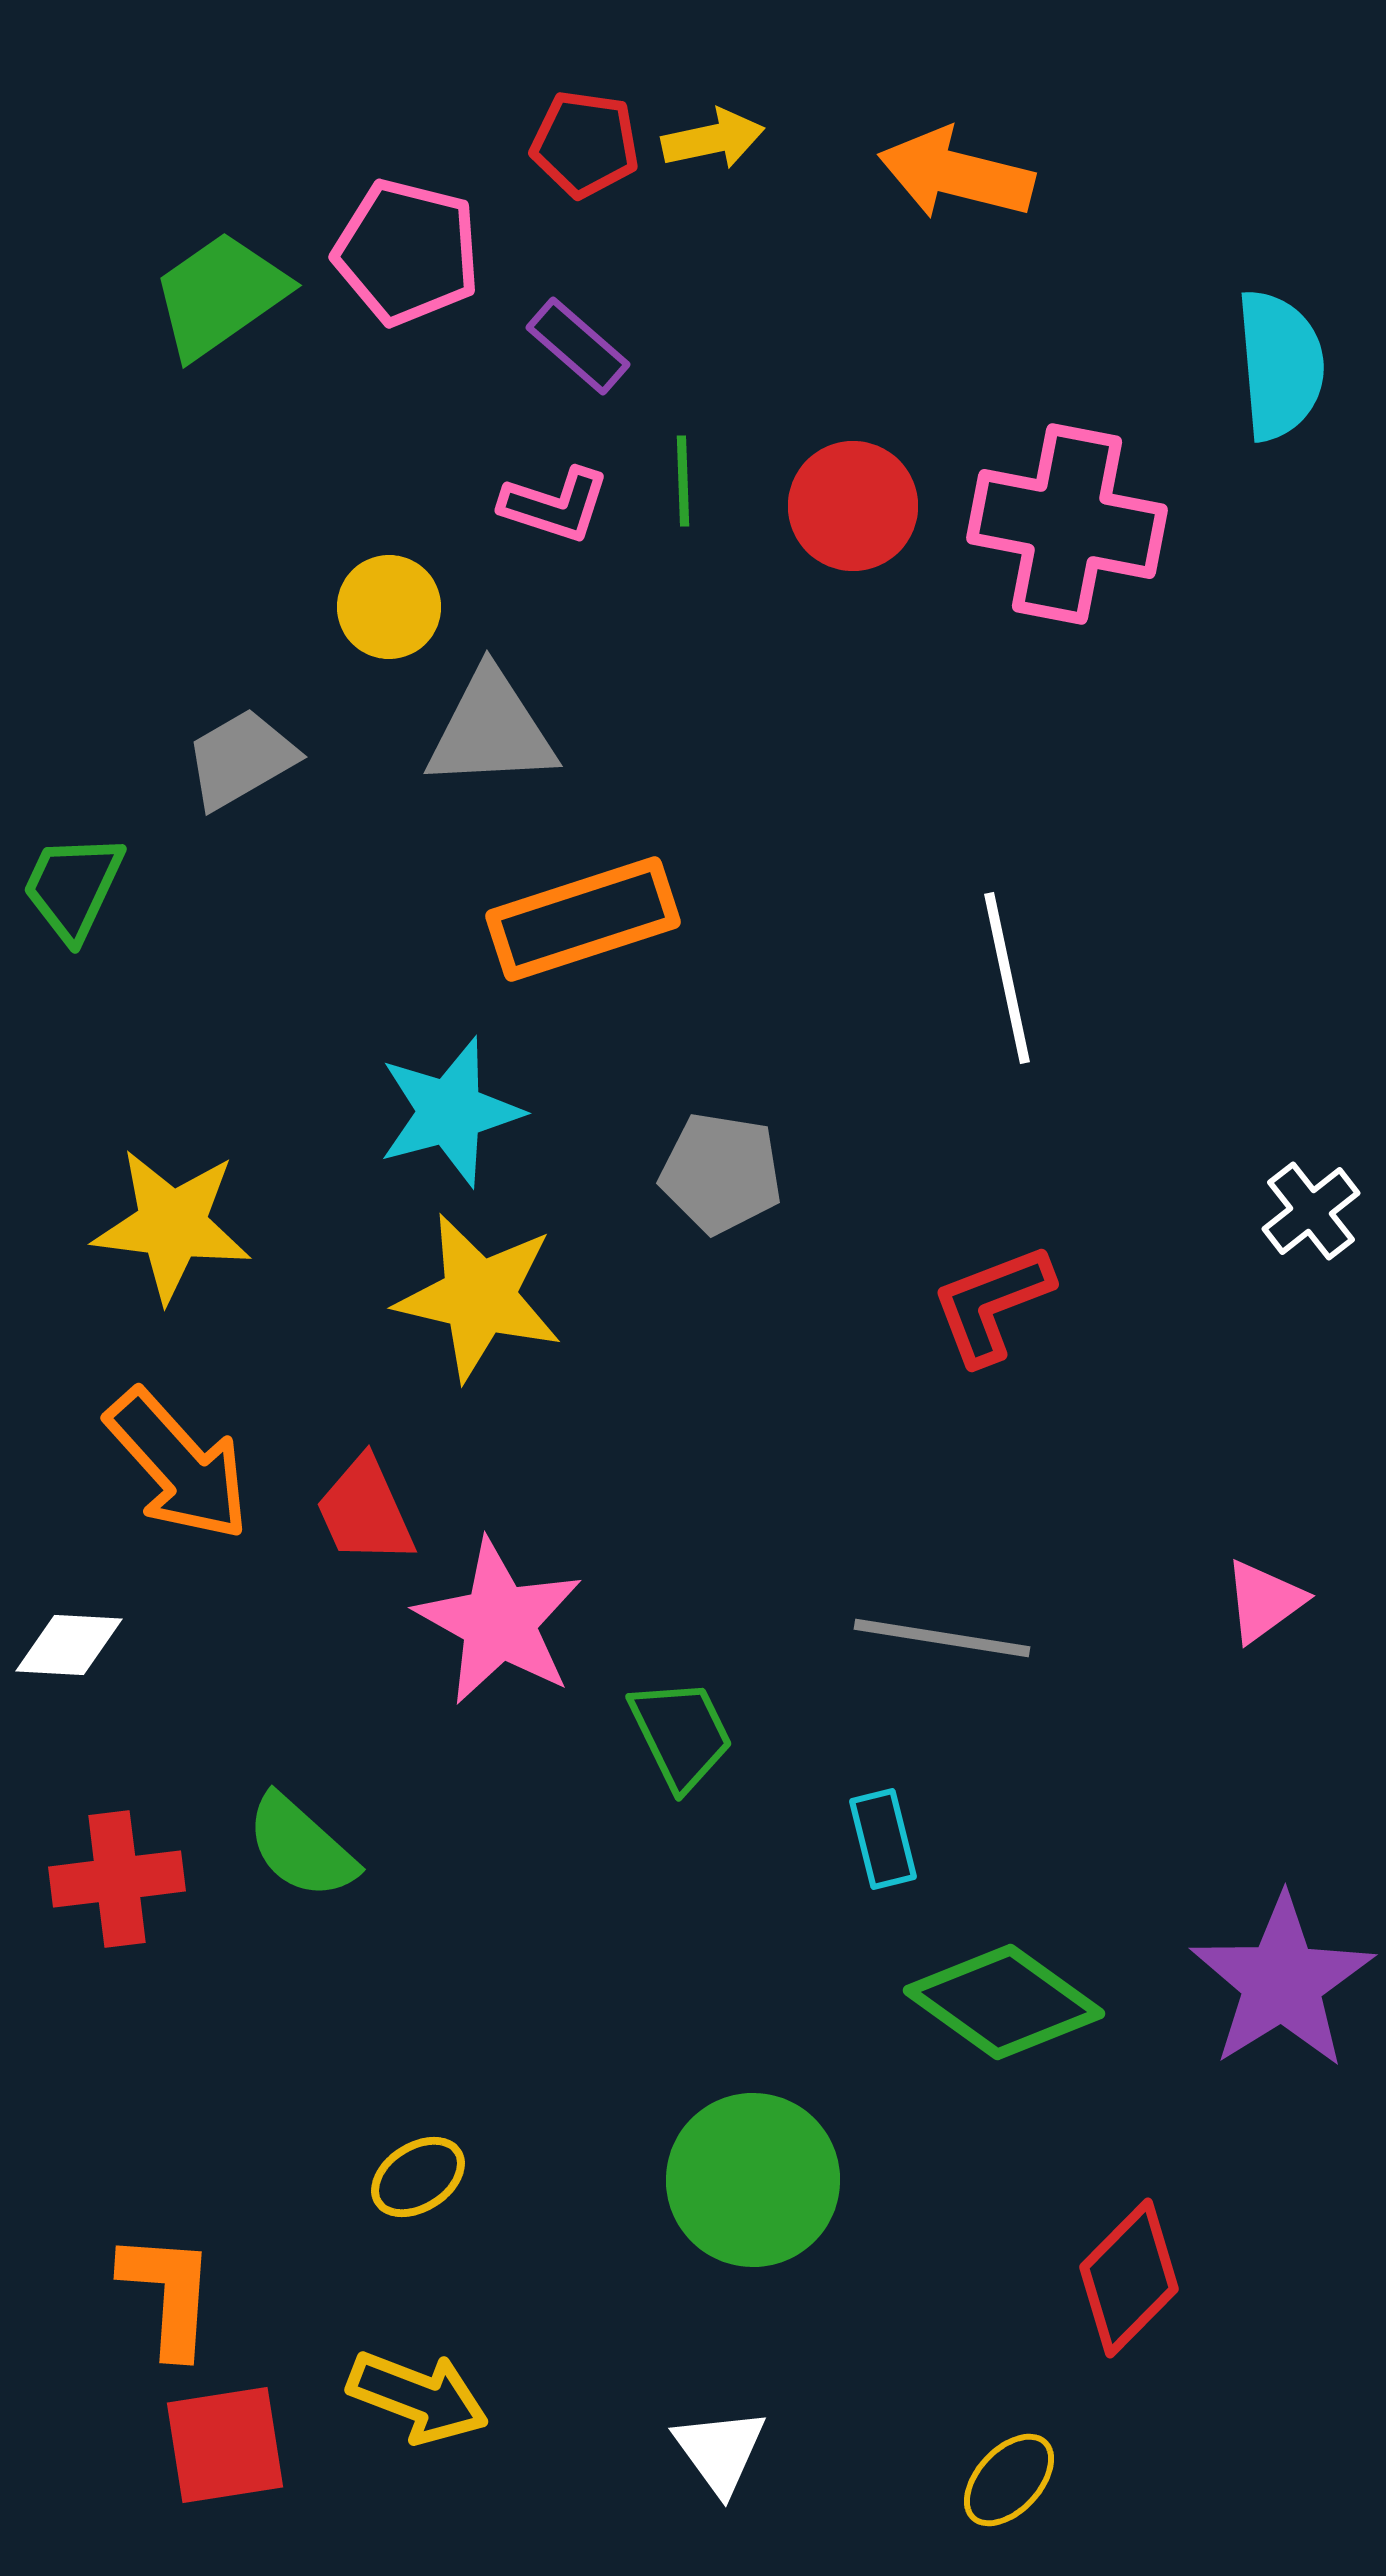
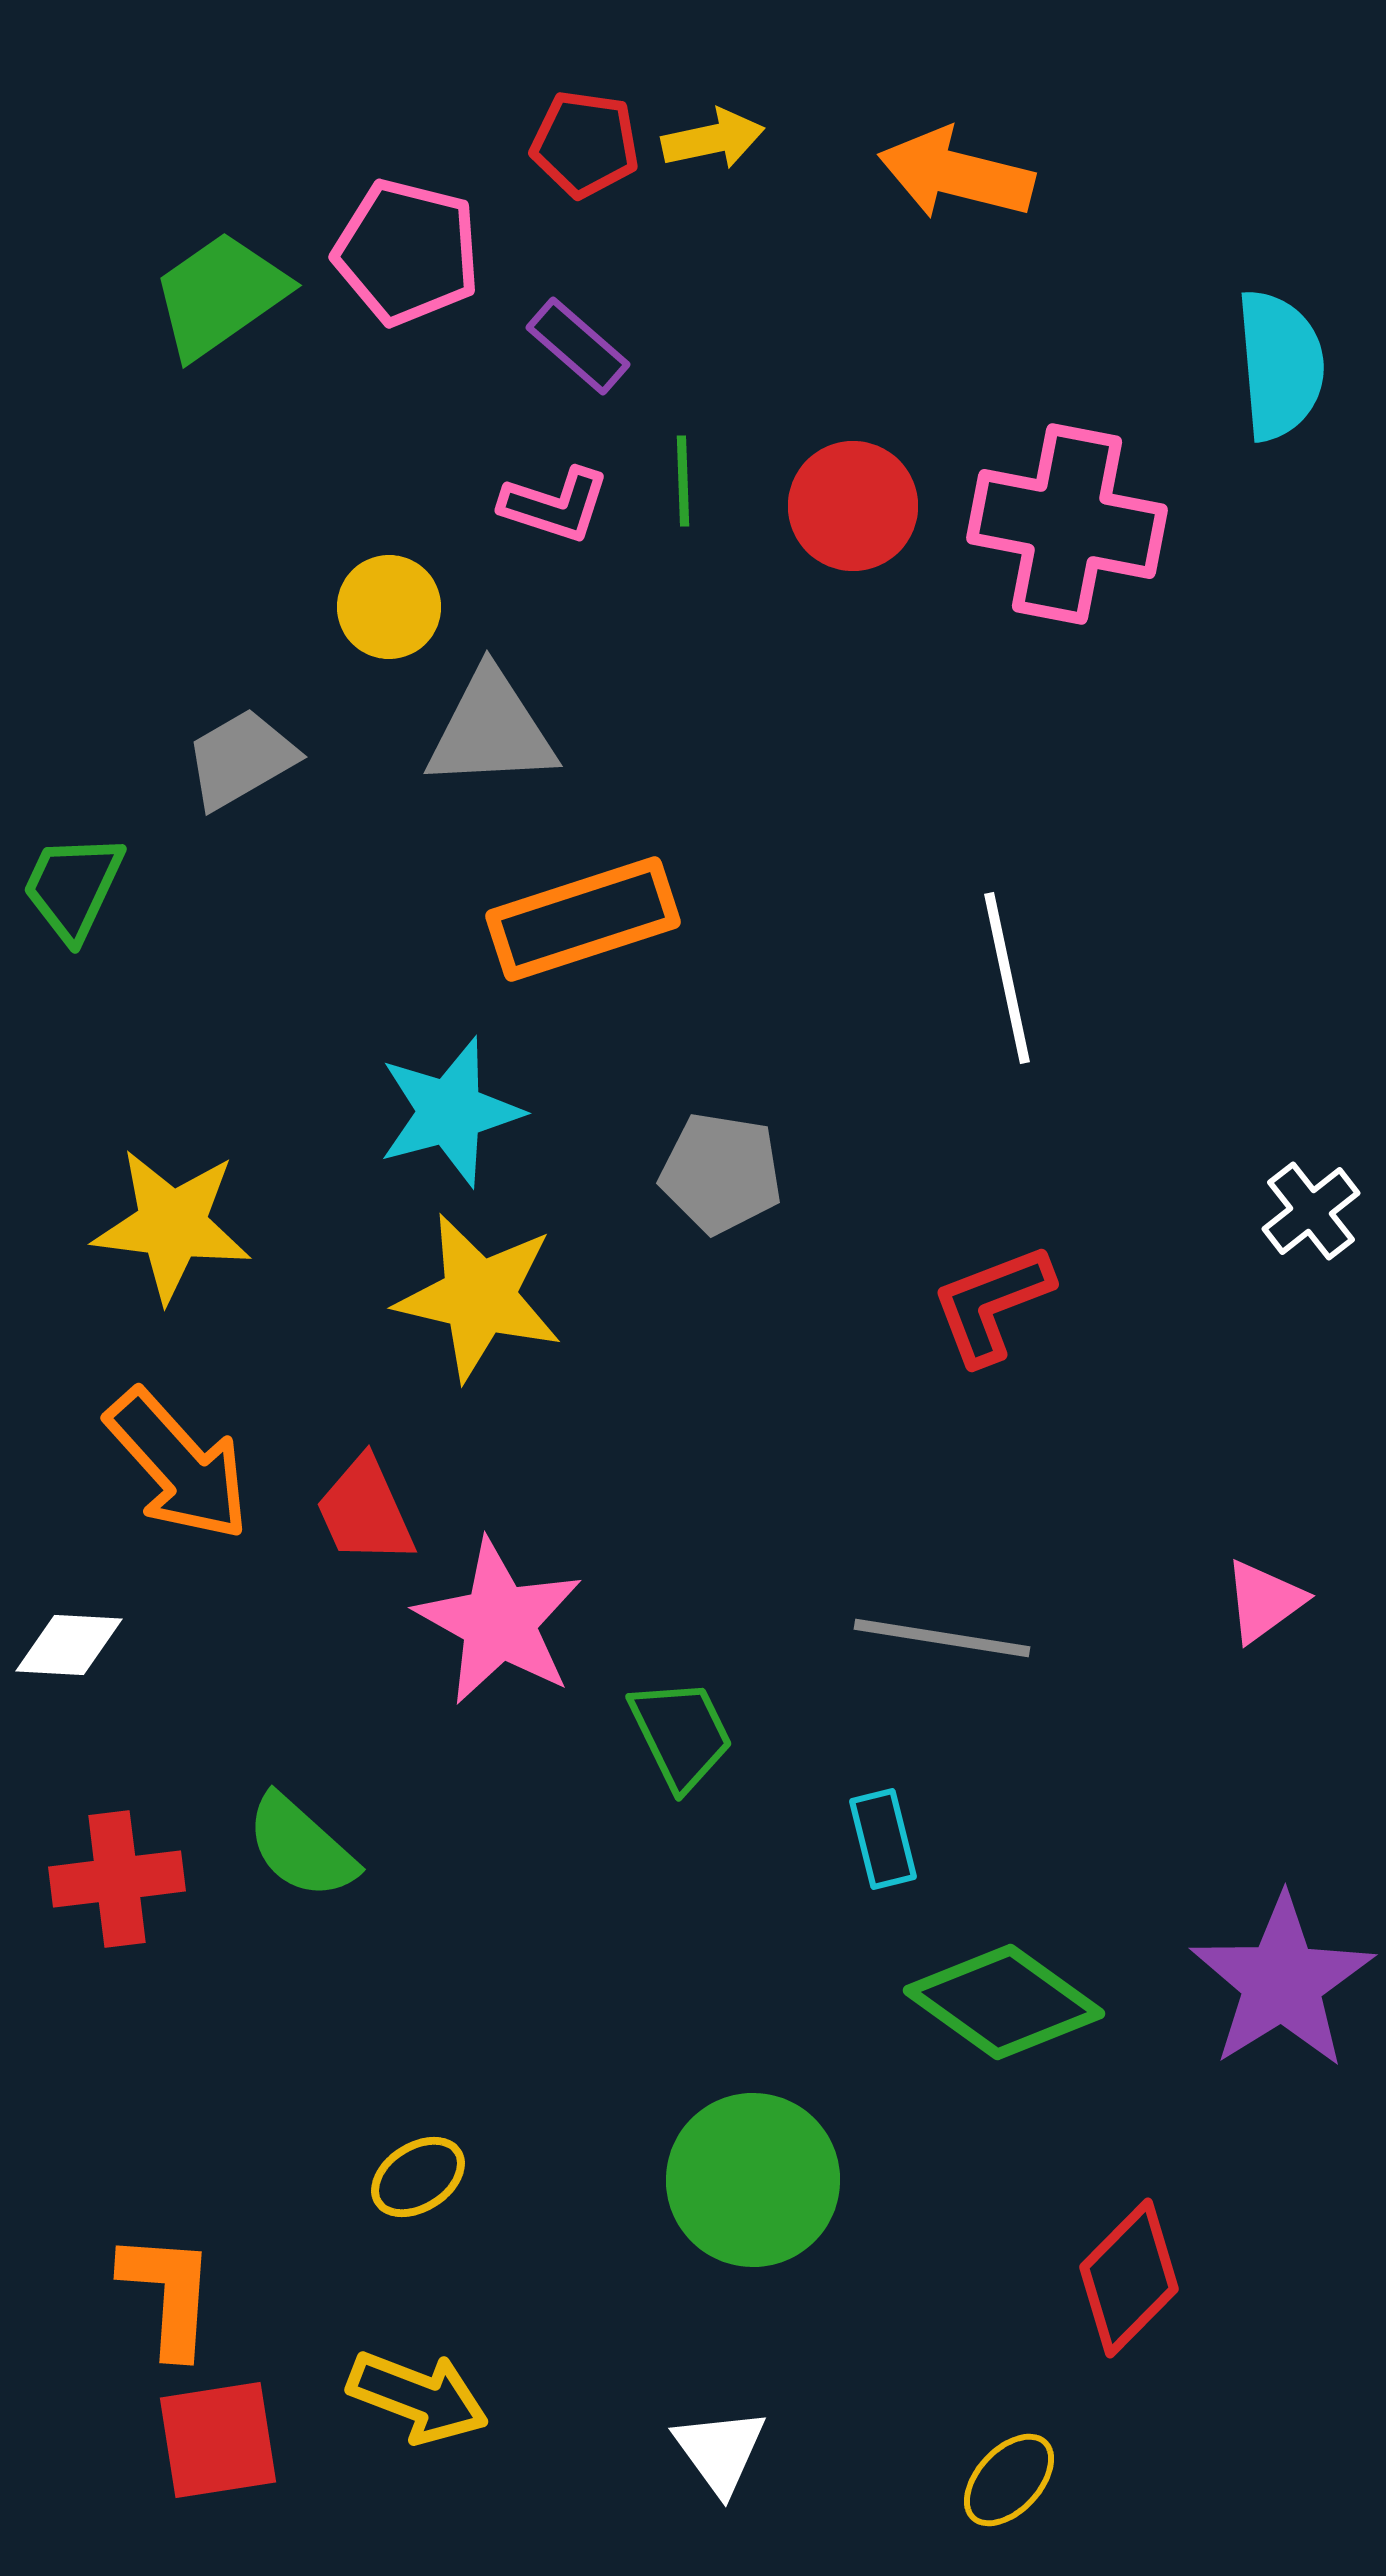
red square at (225, 2445): moved 7 px left, 5 px up
